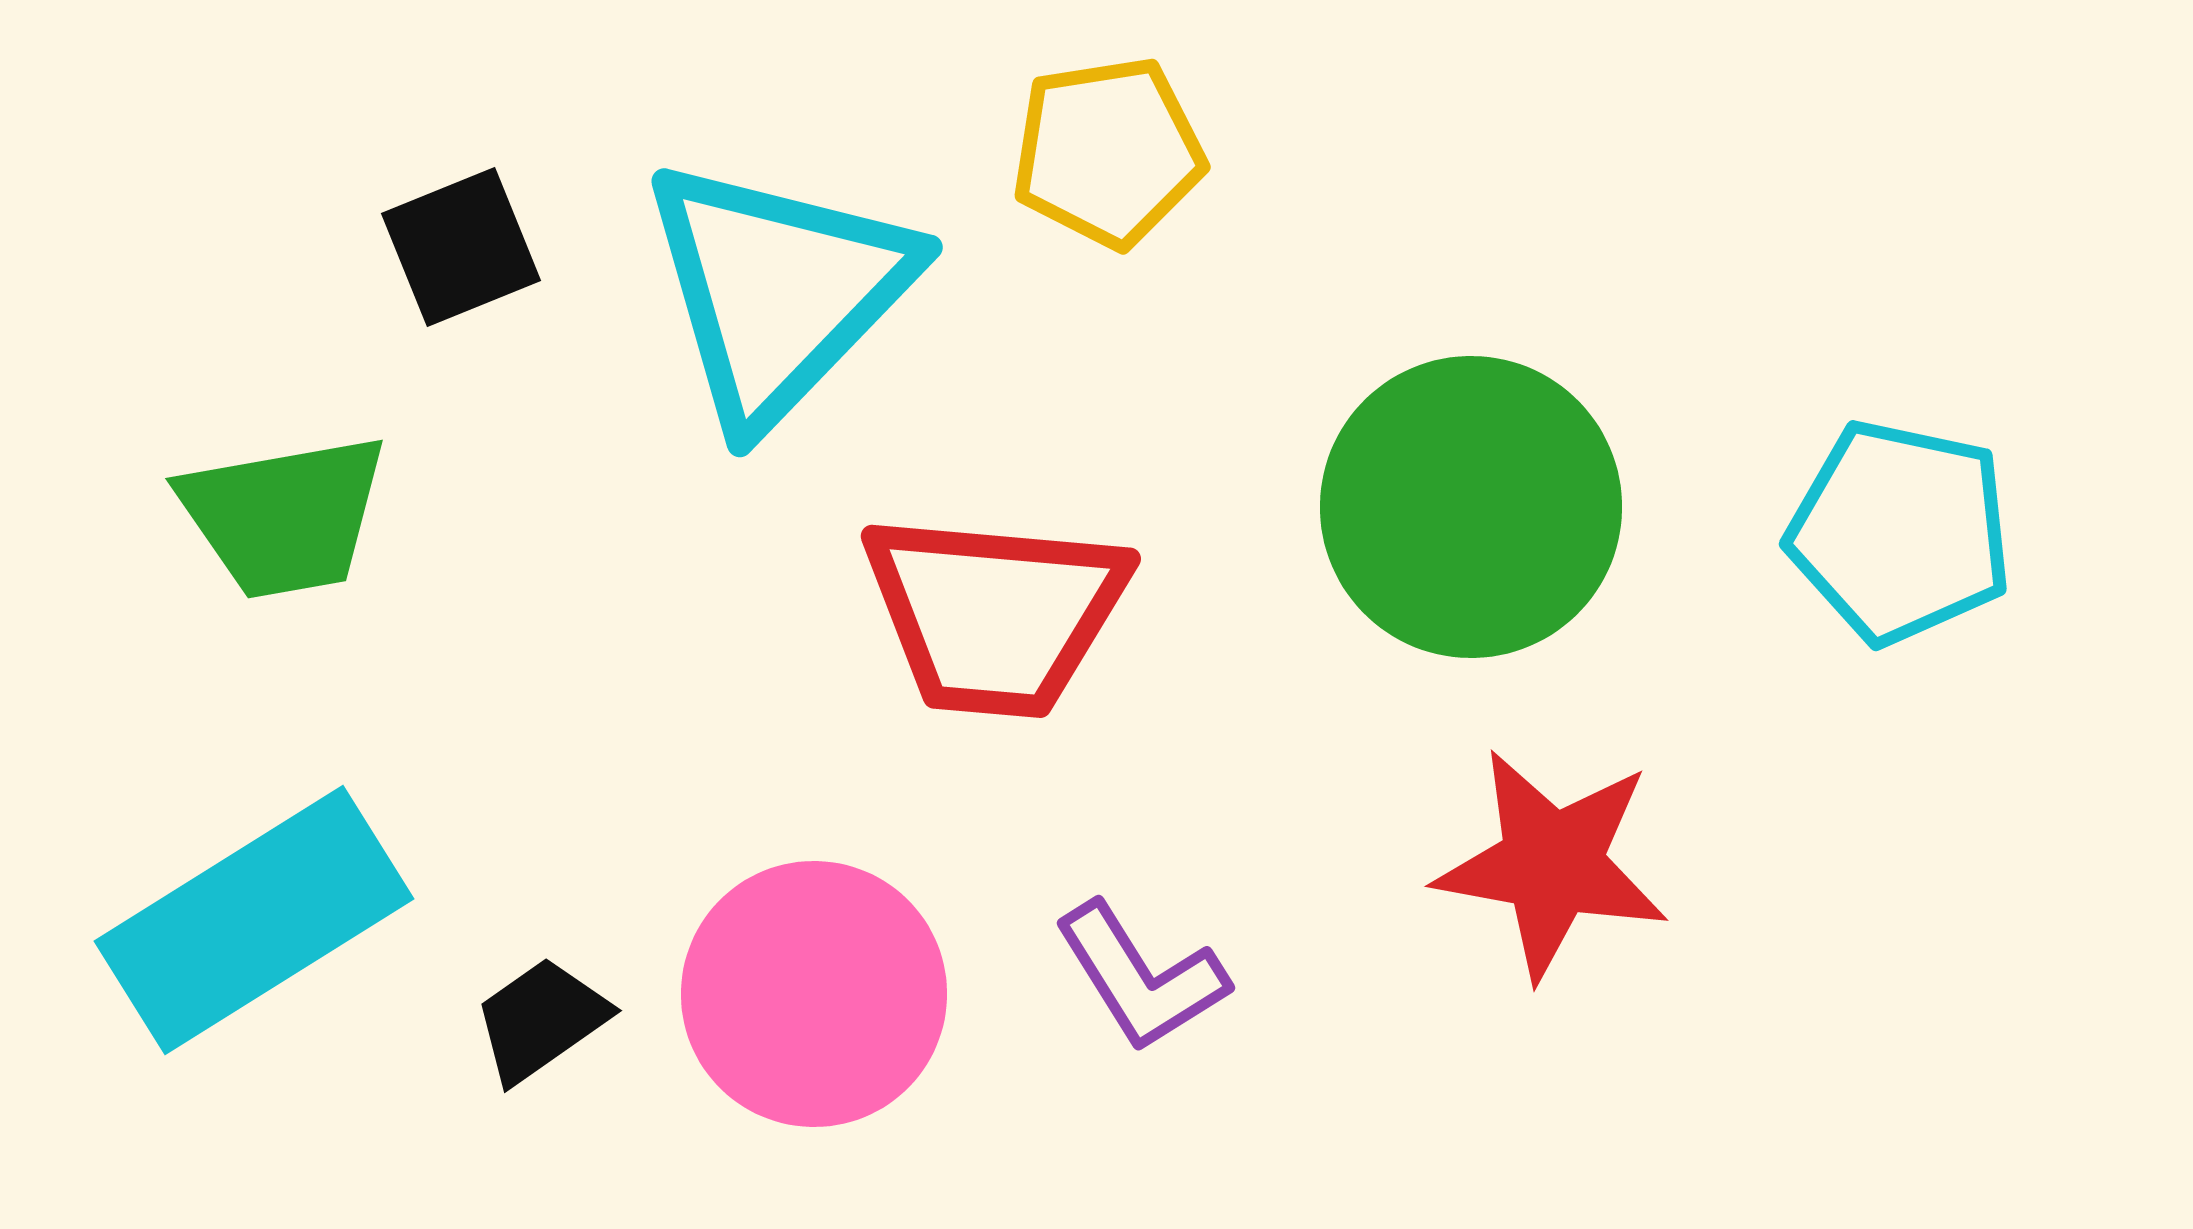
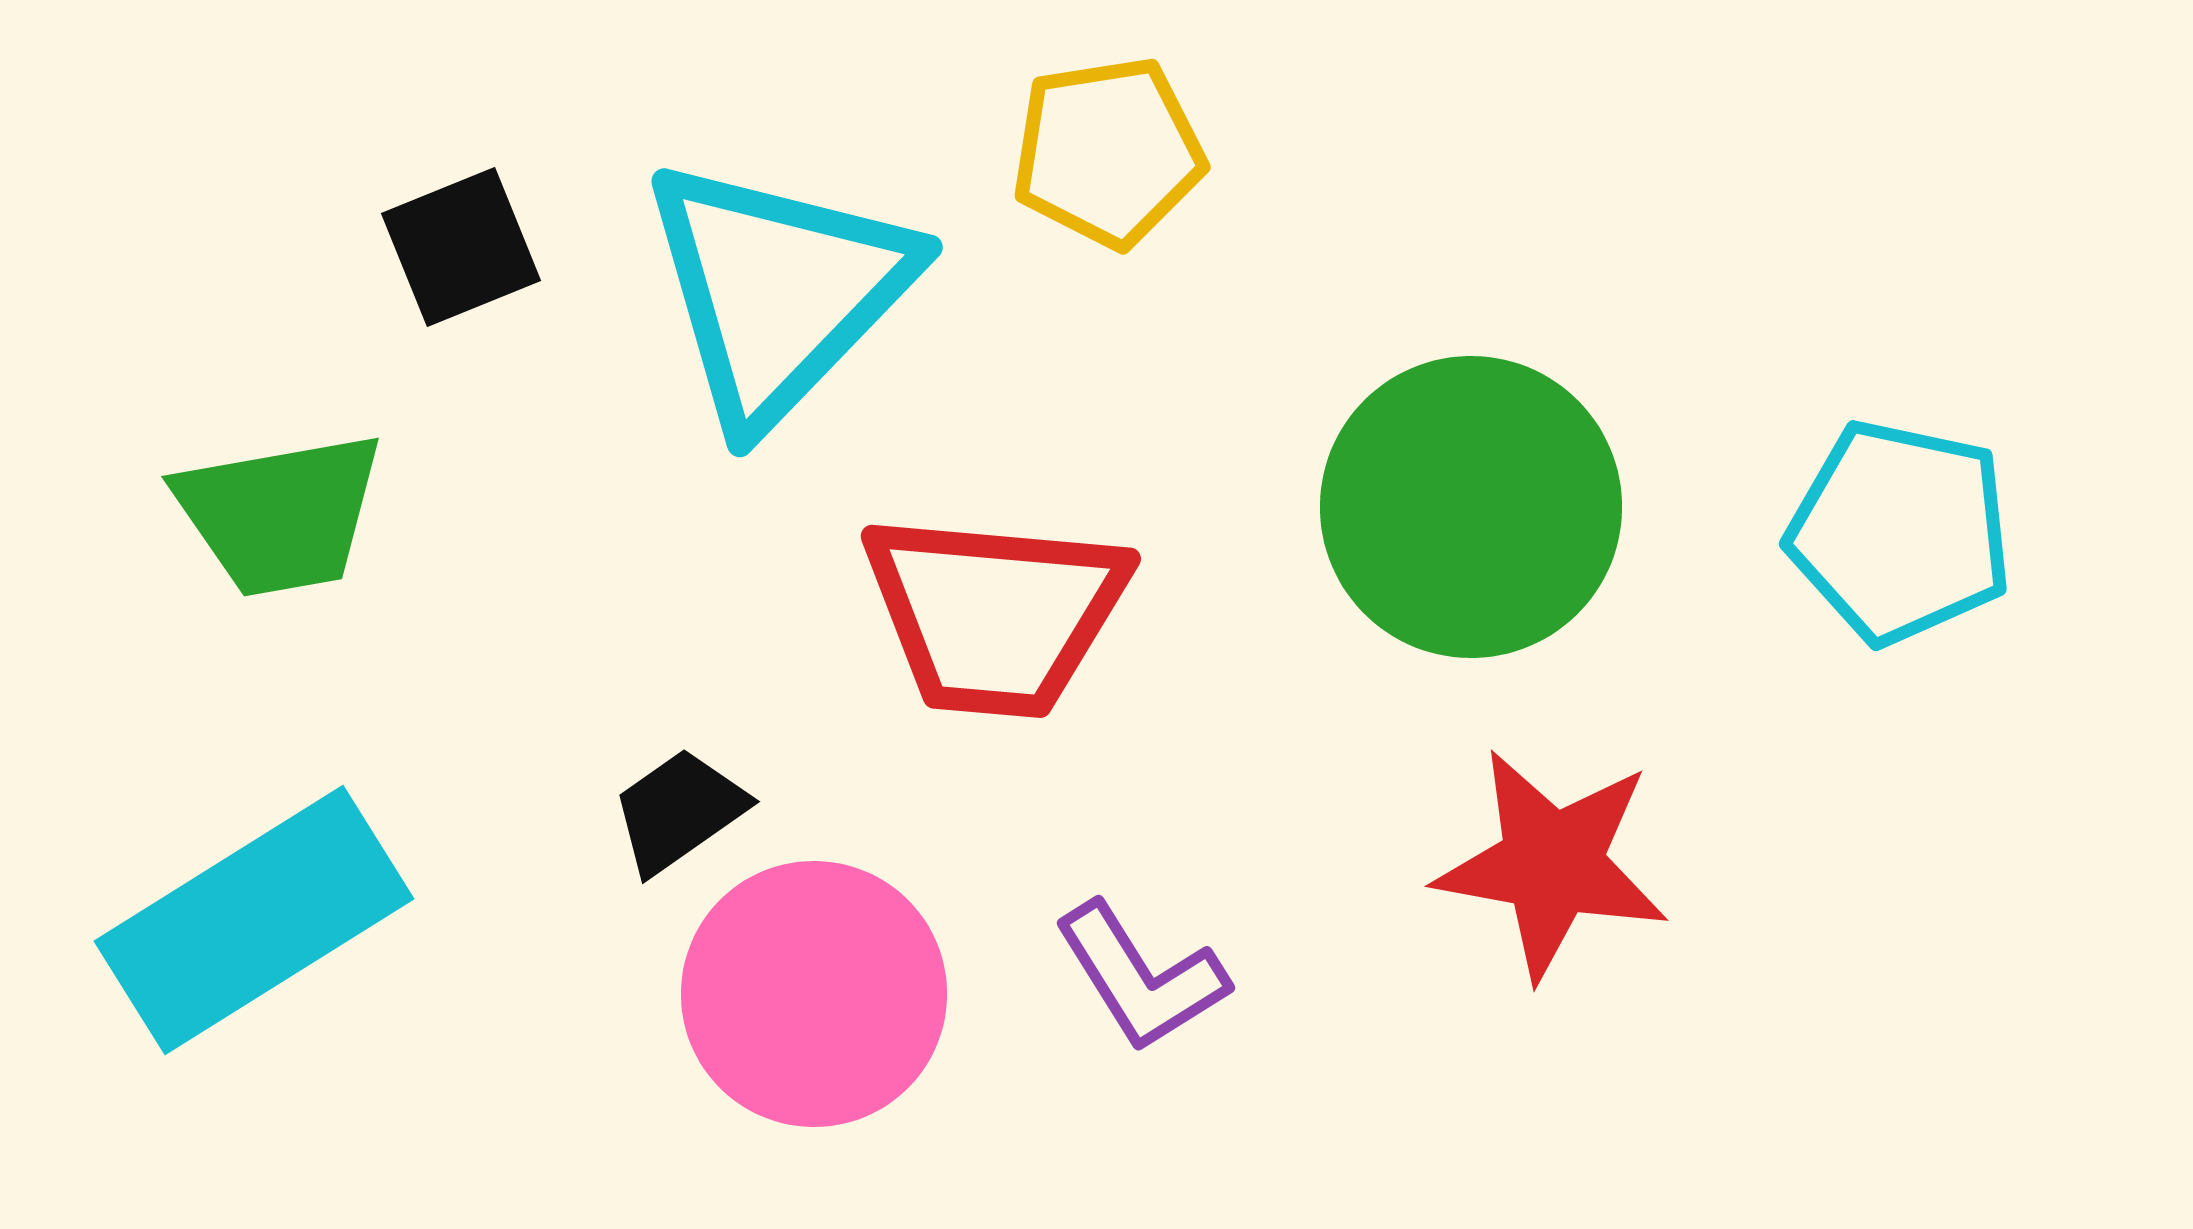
green trapezoid: moved 4 px left, 2 px up
black trapezoid: moved 138 px right, 209 px up
